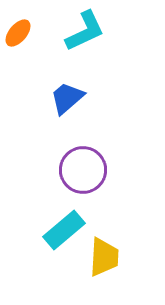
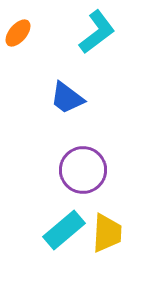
cyan L-shape: moved 12 px right, 1 px down; rotated 12 degrees counterclockwise
blue trapezoid: rotated 102 degrees counterclockwise
yellow trapezoid: moved 3 px right, 24 px up
